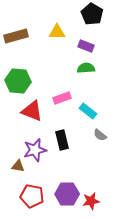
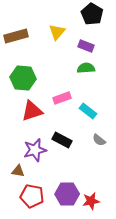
yellow triangle: rotated 48 degrees counterclockwise
green hexagon: moved 5 px right, 3 px up
red triangle: rotated 40 degrees counterclockwise
gray semicircle: moved 1 px left, 5 px down
black rectangle: rotated 48 degrees counterclockwise
brown triangle: moved 5 px down
